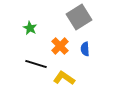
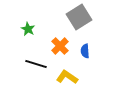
green star: moved 2 px left, 1 px down
blue semicircle: moved 2 px down
yellow L-shape: moved 3 px right, 1 px up
